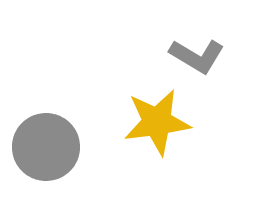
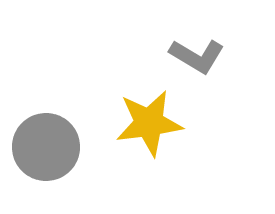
yellow star: moved 8 px left, 1 px down
